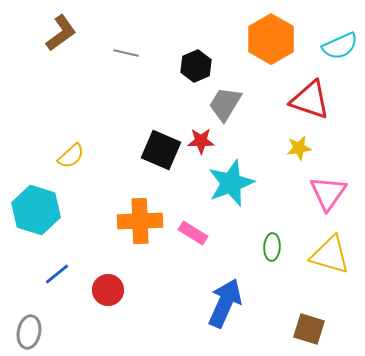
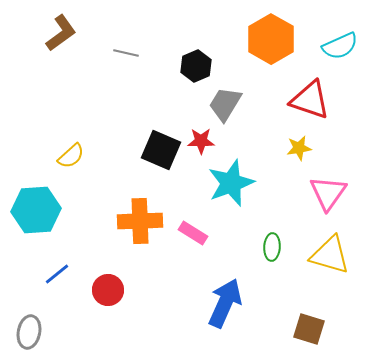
cyan hexagon: rotated 21 degrees counterclockwise
